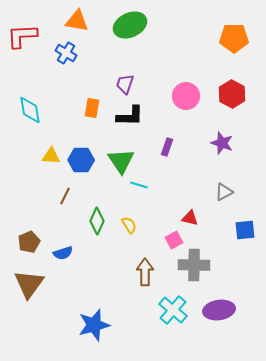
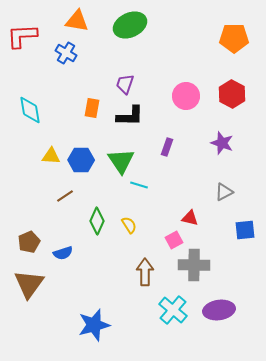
brown line: rotated 30 degrees clockwise
